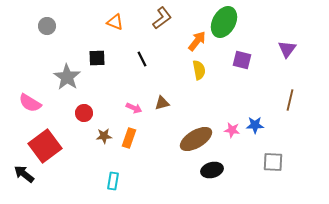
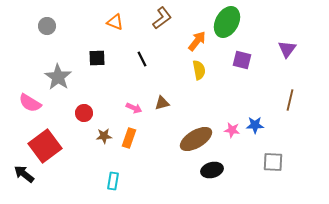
green ellipse: moved 3 px right
gray star: moved 9 px left
